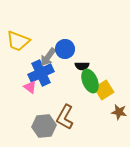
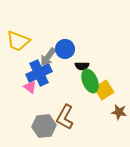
blue cross: moved 2 px left
